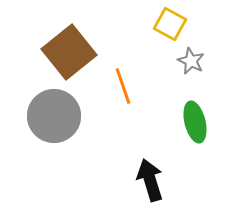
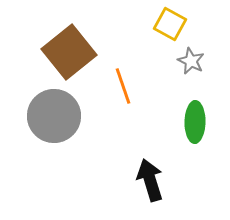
green ellipse: rotated 15 degrees clockwise
